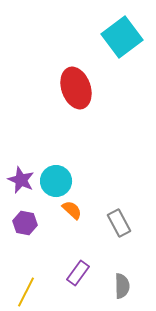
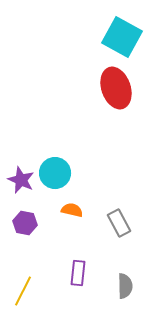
cyan square: rotated 24 degrees counterclockwise
red ellipse: moved 40 px right
cyan circle: moved 1 px left, 8 px up
orange semicircle: rotated 30 degrees counterclockwise
purple rectangle: rotated 30 degrees counterclockwise
gray semicircle: moved 3 px right
yellow line: moved 3 px left, 1 px up
